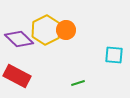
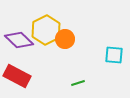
orange circle: moved 1 px left, 9 px down
purple diamond: moved 1 px down
